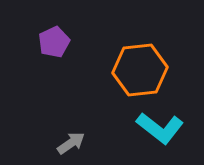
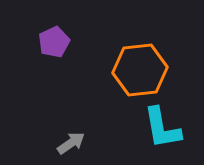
cyan L-shape: moved 2 px right; rotated 42 degrees clockwise
